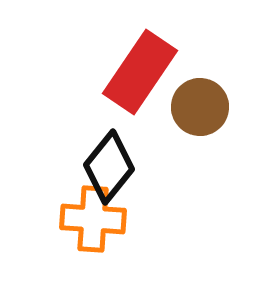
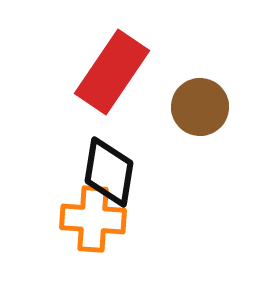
red rectangle: moved 28 px left
black diamond: moved 5 px down; rotated 30 degrees counterclockwise
